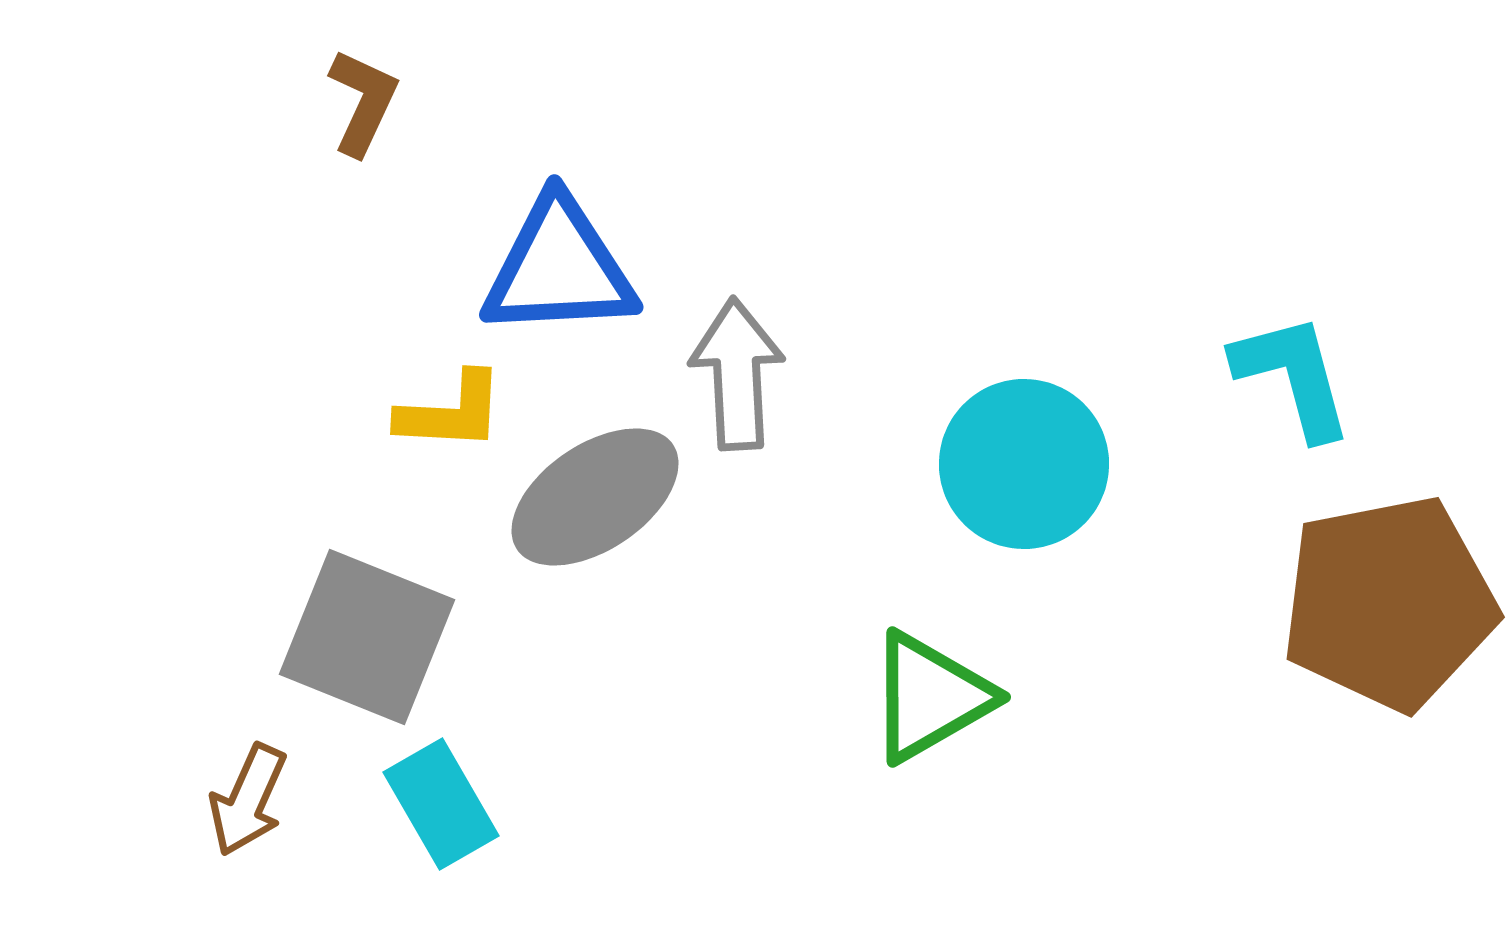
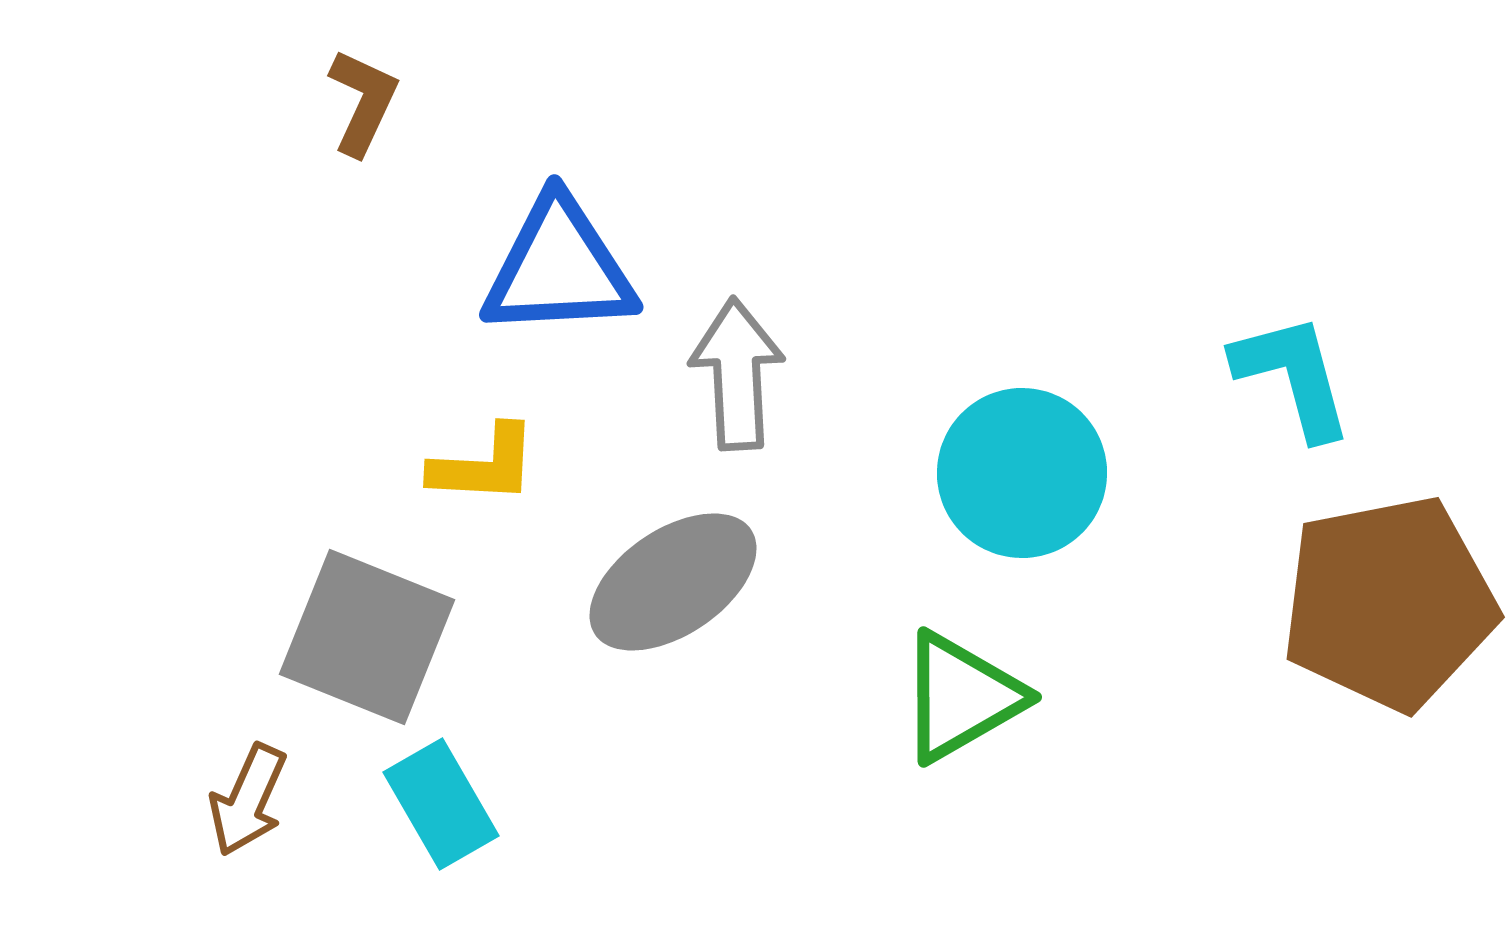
yellow L-shape: moved 33 px right, 53 px down
cyan circle: moved 2 px left, 9 px down
gray ellipse: moved 78 px right, 85 px down
green triangle: moved 31 px right
